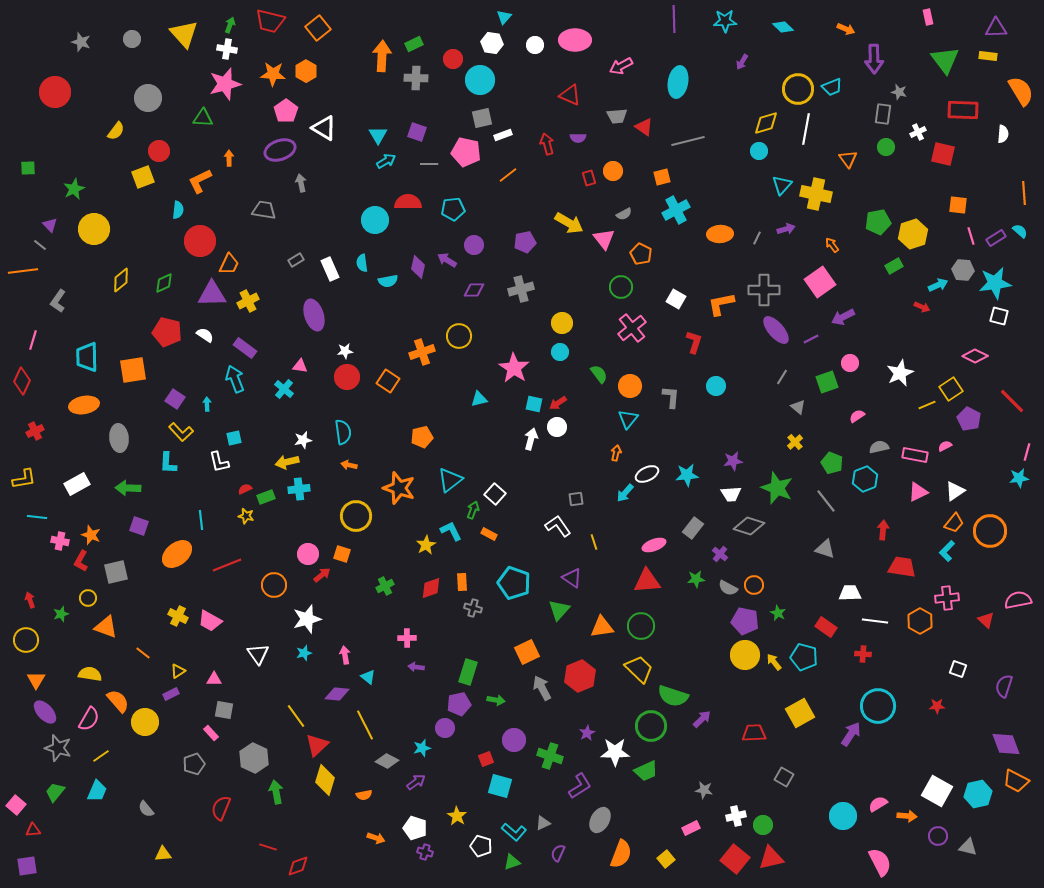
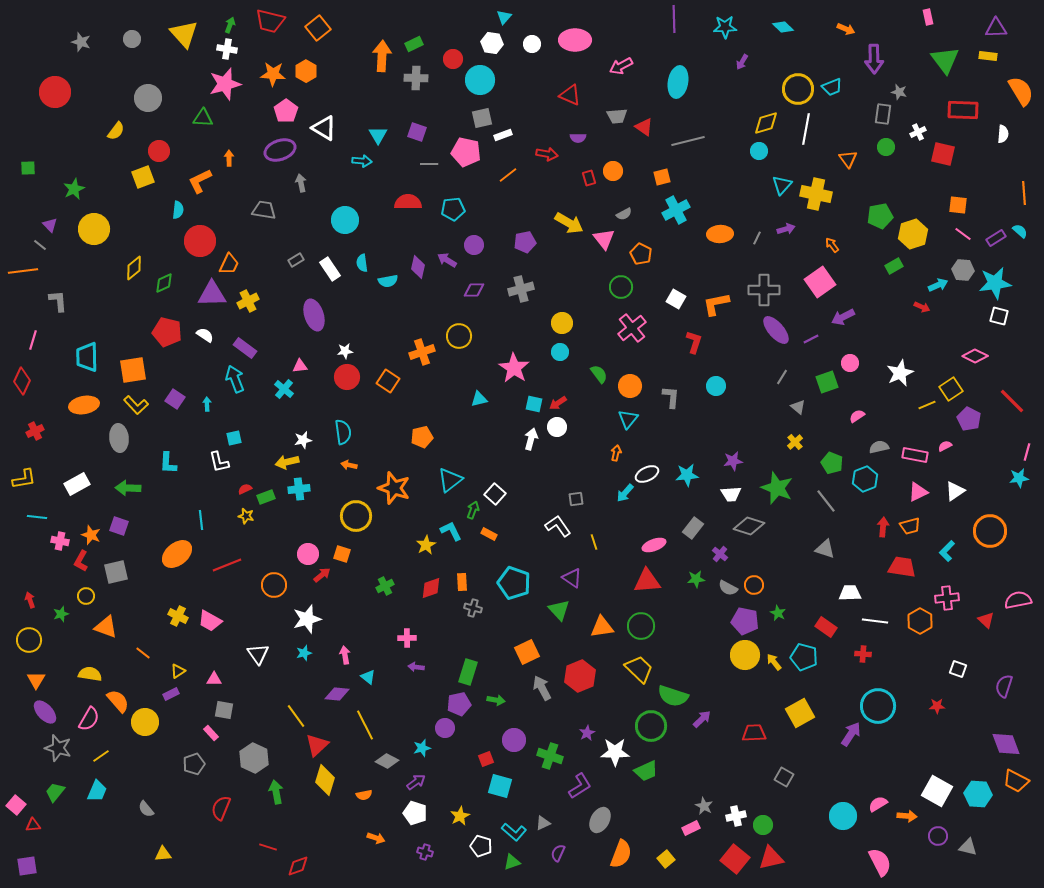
cyan star at (725, 21): moved 6 px down
white circle at (535, 45): moved 3 px left, 1 px up
red arrow at (547, 144): moved 10 px down; rotated 115 degrees clockwise
cyan arrow at (386, 161): moved 24 px left; rotated 36 degrees clockwise
cyan circle at (375, 220): moved 30 px left
green pentagon at (878, 222): moved 2 px right, 6 px up
pink line at (971, 236): moved 8 px left, 2 px up; rotated 36 degrees counterclockwise
white rectangle at (330, 269): rotated 10 degrees counterclockwise
yellow diamond at (121, 280): moved 13 px right, 12 px up
gray L-shape at (58, 301): rotated 140 degrees clockwise
orange L-shape at (721, 304): moved 5 px left
pink triangle at (300, 366): rotated 14 degrees counterclockwise
yellow L-shape at (181, 432): moved 45 px left, 27 px up
orange star at (399, 488): moved 5 px left
orange trapezoid at (954, 523): moved 44 px left, 3 px down; rotated 35 degrees clockwise
purple square at (139, 526): moved 20 px left
red arrow at (883, 530): moved 3 px up
yellow circle at (88, 598): moved 2 px left, 2 px up
green triangle at (559, 610): rotated 25 degrees counterclockwise
yellow circle at (26, 640): moved 3 px right
gray star at (704, 790): moved 16 px down; rotated 18 degrees clockwise
cyan hexagon at (978, 794): rotated 16 degrees clockwise
yellow star at (457, 816): moved 3 px right; rotated 12 degrees clockwise
white pentagon at (415, 828): moved 15 px up
red triangle at (33, 830): moved 5 px up
